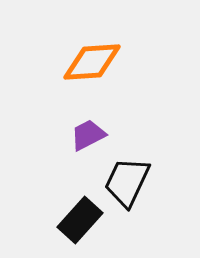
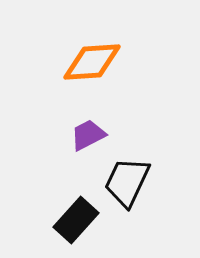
black rectangle: moved 4 px left
